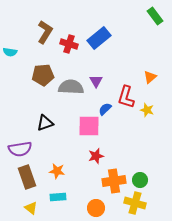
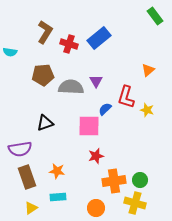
orange triangle: moved 2 px left, 7 px up
yellow triangle: rotated 48 degrees clockwise
